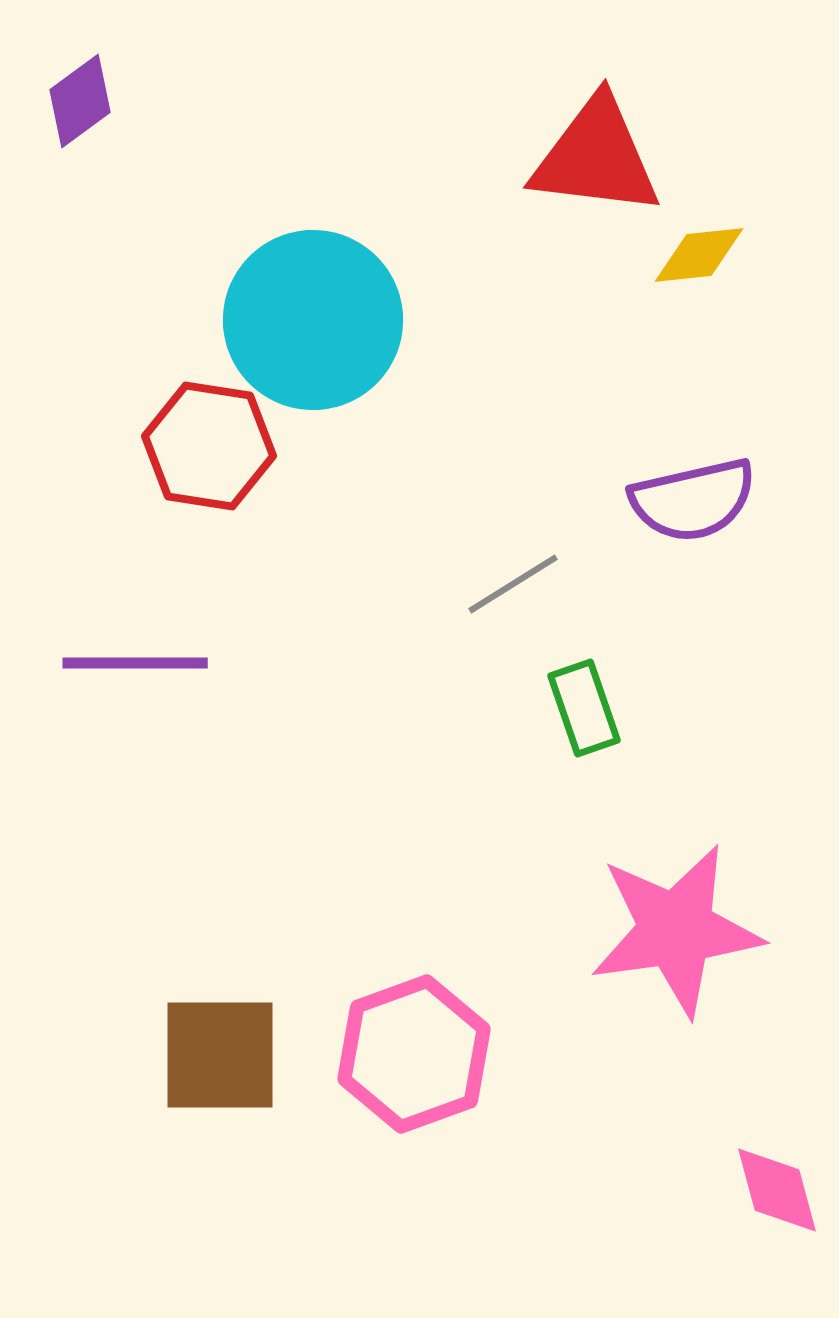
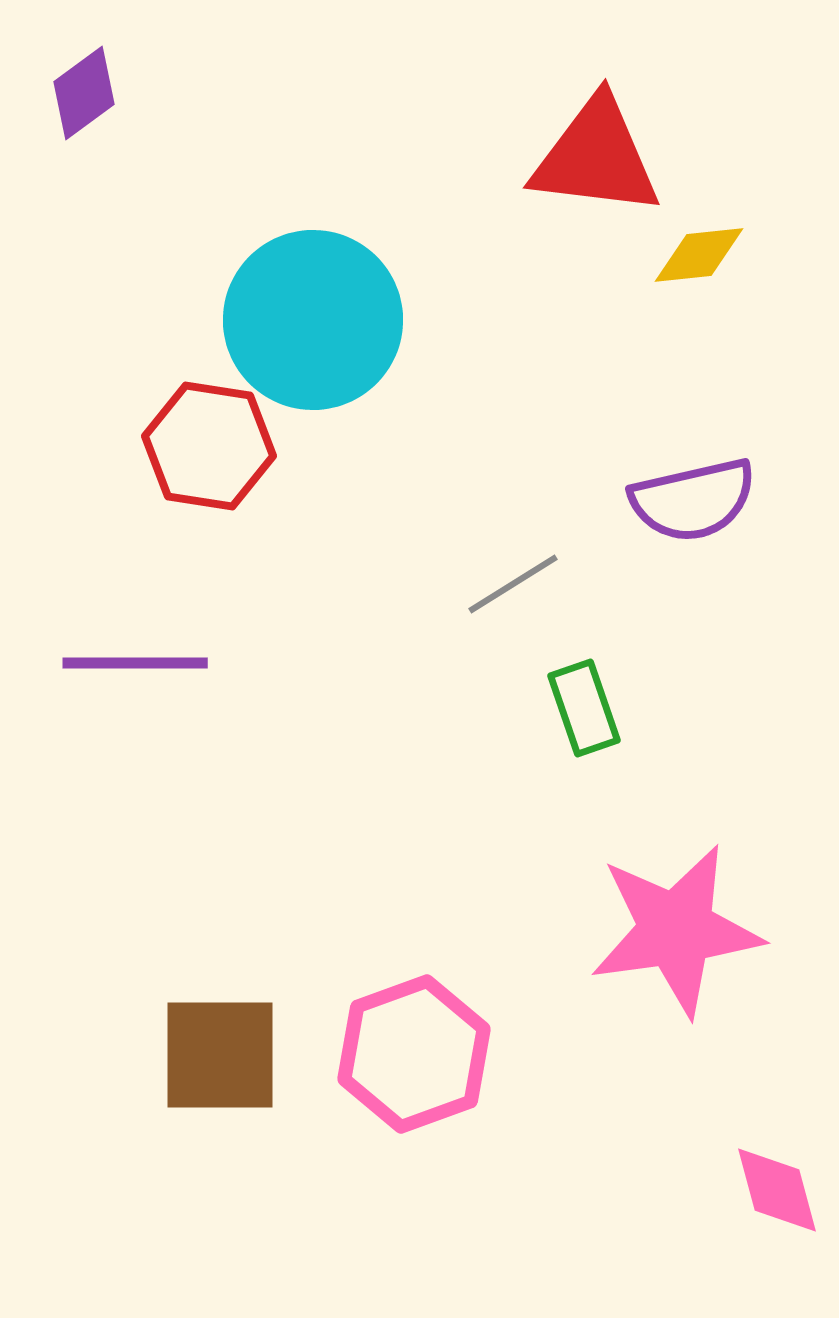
purple diamond: moved 4 px right, 8 px up
